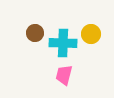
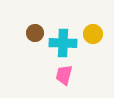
yellow circle: moved 2 px right
